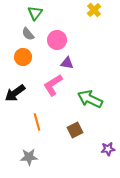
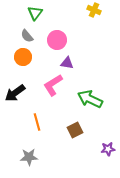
yellow cross: rotated 24 degrees counterclockwise
gray semicircle: moved 1 px left, 2 px down
